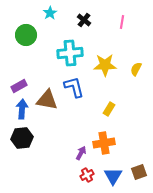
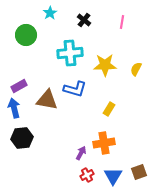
blue L-shape: moved 1 px right, 2 px down; rotated 120 degrees clockwise
blue arrow: moved 8 px left, 1 px up; rotated 18 degrees counterclockwise
